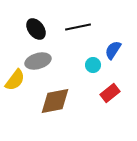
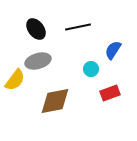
cyan circle: moved 2 px left, 4 px down
red rectangle: rotated 18 degrees clockwise
